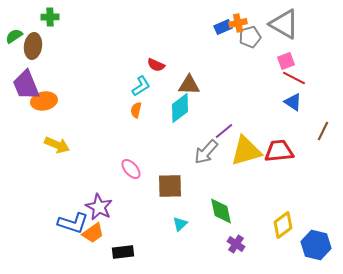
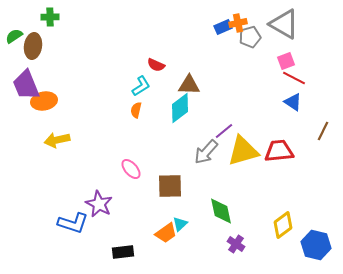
yellow arrow: moved 5 px up; rotated 145 degrees clockwise
yellow triangle: moved 3 px left
purple star: moved 3 px up
orange trapezoid: moved 73 px right
